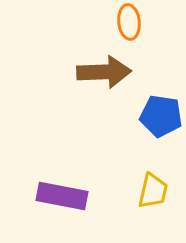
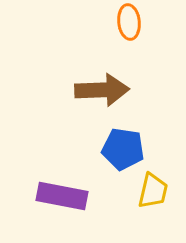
brown arrow: moved 2 px left, 18 px down
blue pentagon: moved 38 px left, 33 px down
